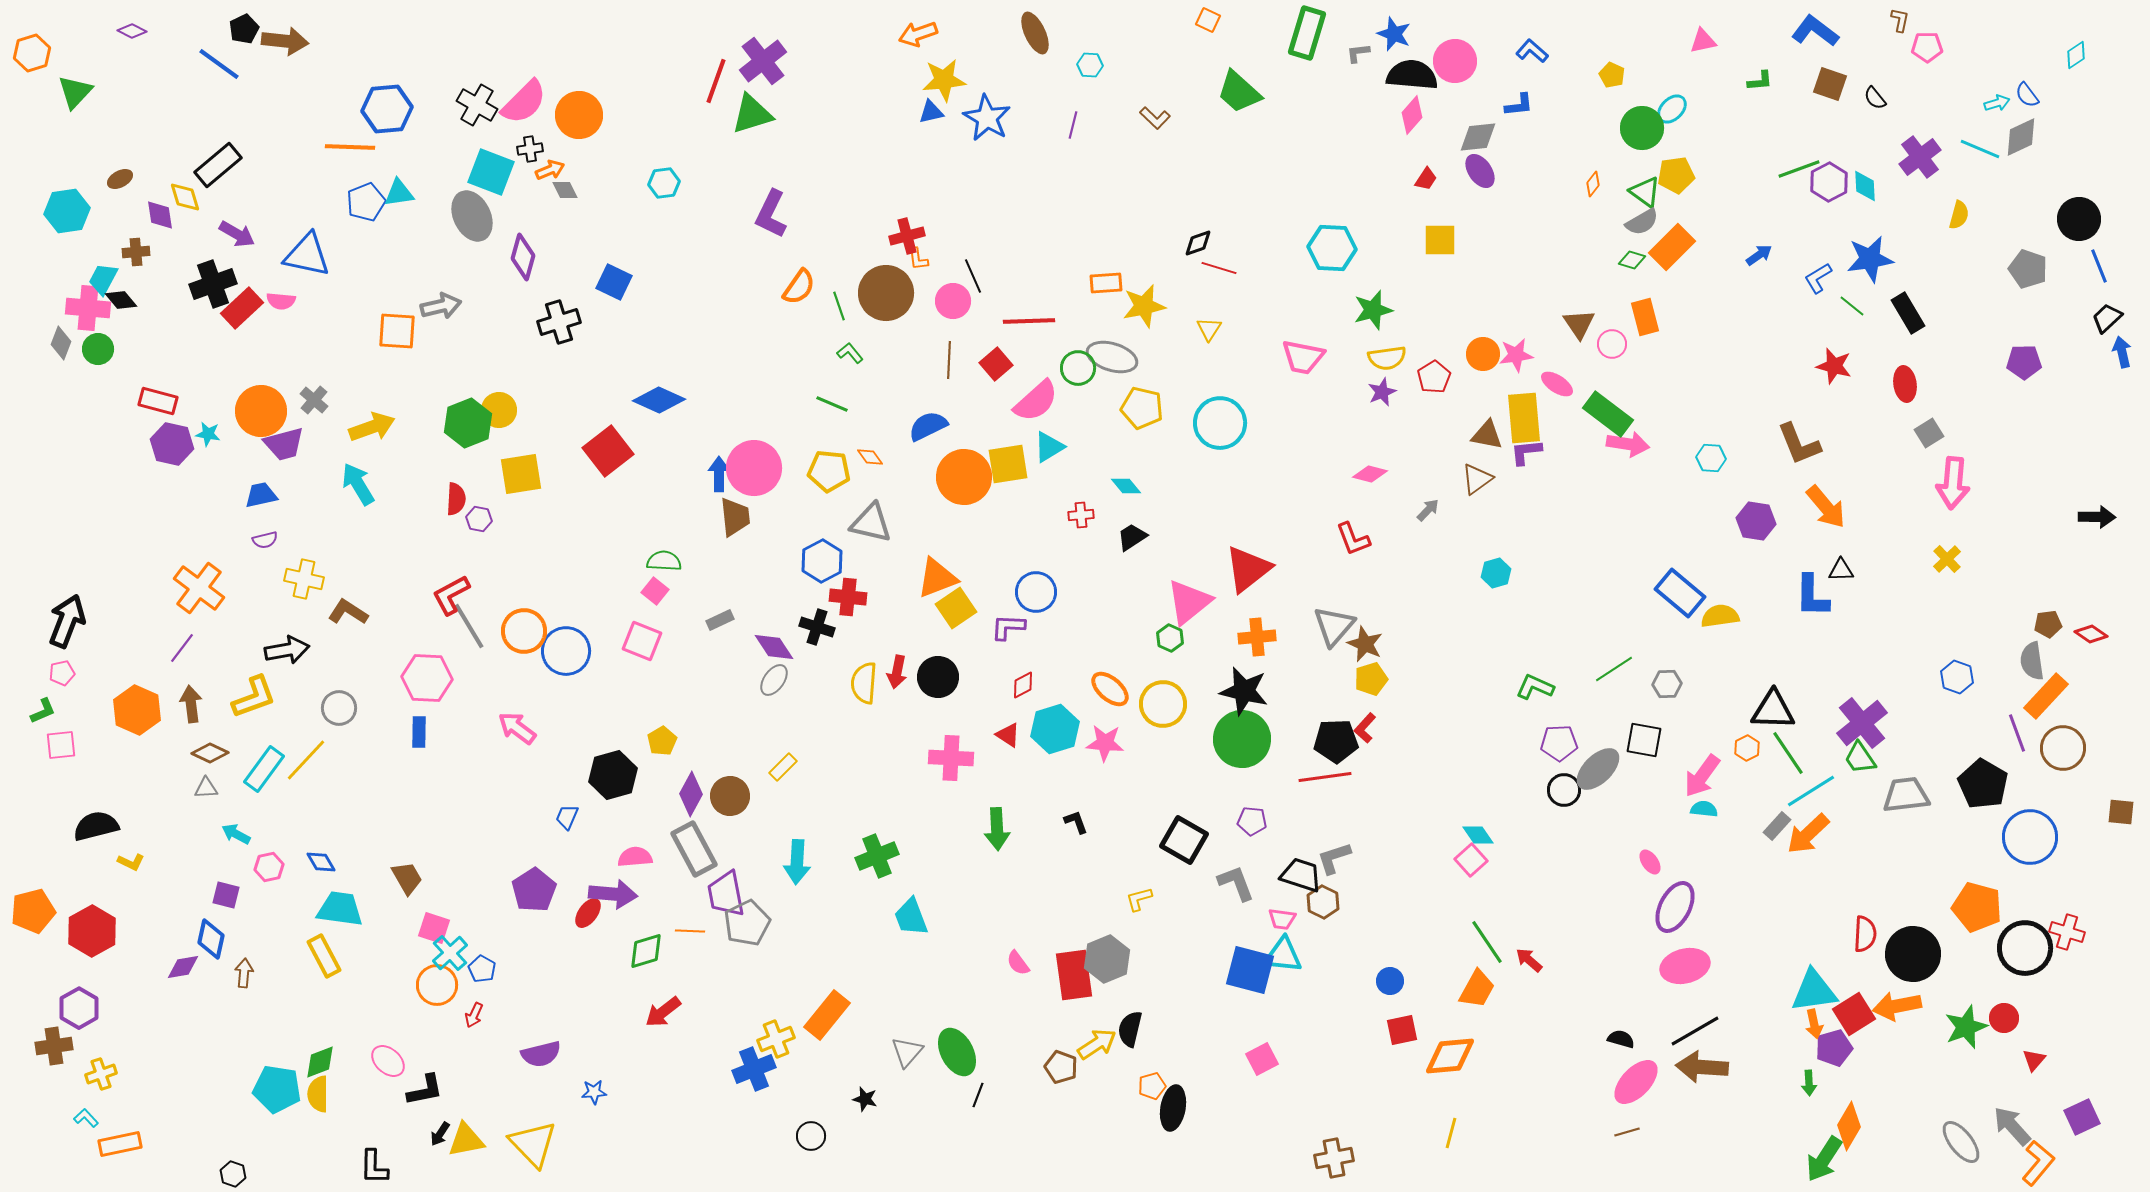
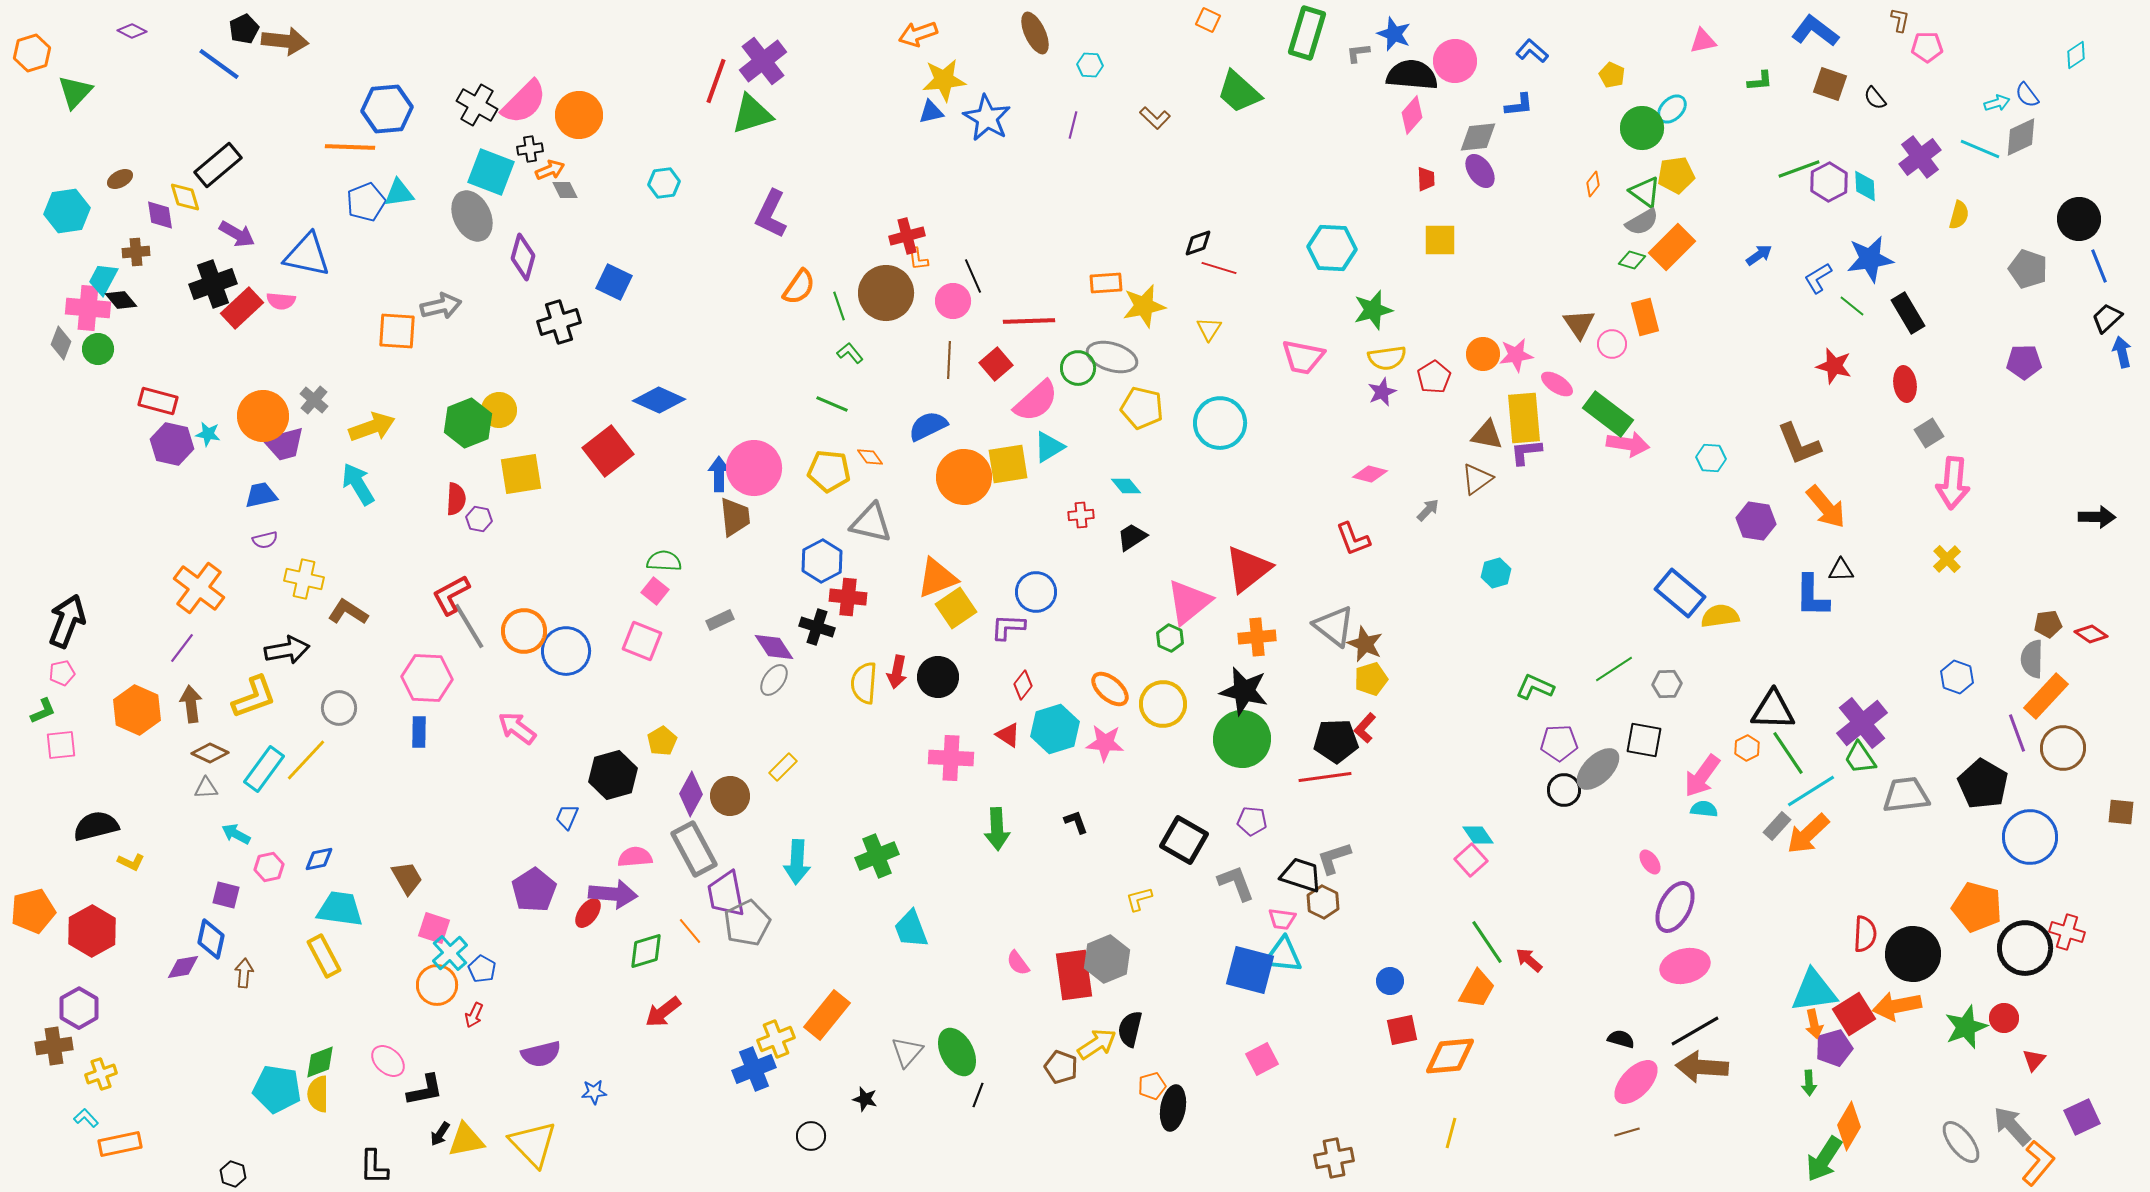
red trapezoid at (1426, 179): rotated 35 degrees counterclockwise
orange circle at (261, 411): moved 2 px right, 5 px down
gray triangle at (1334, 626): rotated 33 degrees counterclockwise
gray semicircle at (2032, 661): moved 2 px up; rotated 9 degrees clockwise
red diamond at (1023, 685): rotated 24 degrees counterclockwise
blue diamond at (321, 862): moved 2 px left, 3 px up; rotated 72 degrees counterclockwise
cyan trapezoid at (911, 917): moved 12 px down
orange line at (690, 931): rotated 48 degrees clockwise
